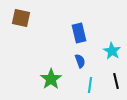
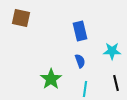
blue rectangle: moved 1 px right, 2 px up
cyan star: rotated 30 degrees counterclockwise
black line: moved 2 px down
cyan line: moved 5 px left, 4 px down
